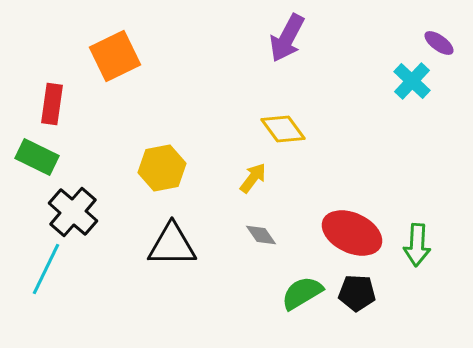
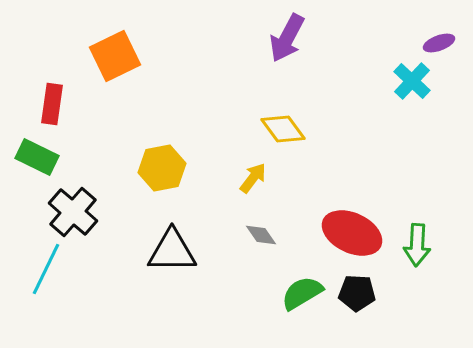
purple ellipse: rotated 56 degrees counterclockwise
black triangle: moved 6 px down
